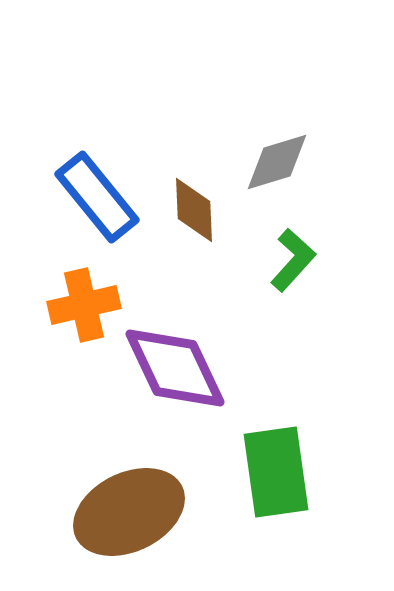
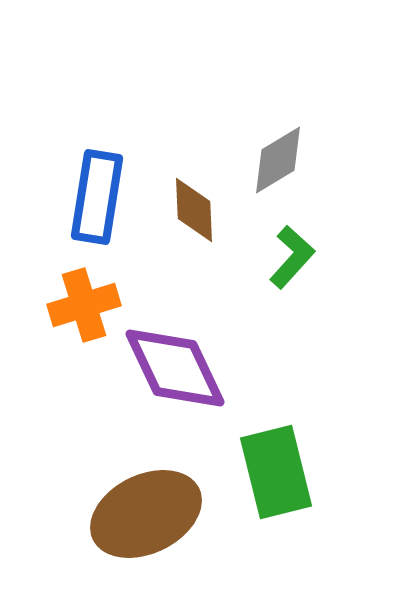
gray diamond: moved 1 px right, 2 px up; rotated 14 degrees counterclockwise
blue rectangle: rotated 48 degrees clockwise
green L-shape: moved 1 px left, 3 px up
orange cross: rotated 4 degrees counterclockwise
green rectangle: rotated 6 degrees counterclockwise
brown ellipse: moved 17 px right, 2 px down
